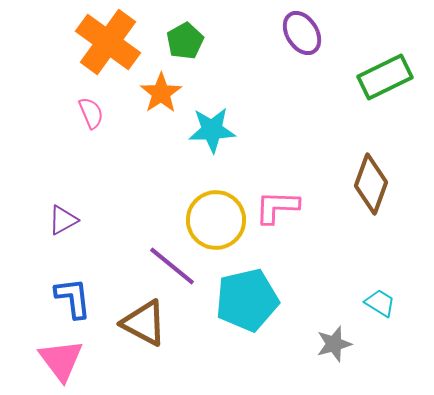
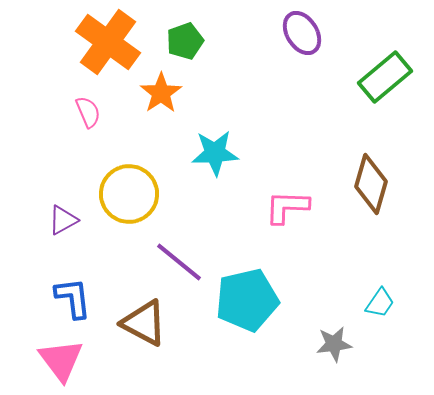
green pentagon: rotated 9 degrees clockwise
green rectangle: rotated 14 degrees counterclockwise
pink semicircle: moved 3 px left, 1 px up
cyan star: moved 3 px right, 23 px down
brown diamond: rotated 4 degrees counterclockwise
pink L-shape: moved 10 px right
yellow circle: moved 87 px left, 26 px up
purple line: moved 7 px right, 4 px up
cyan trapezoid: rotated 92 degrees clockwise
gray star: rotated 9 degrees clockwise
